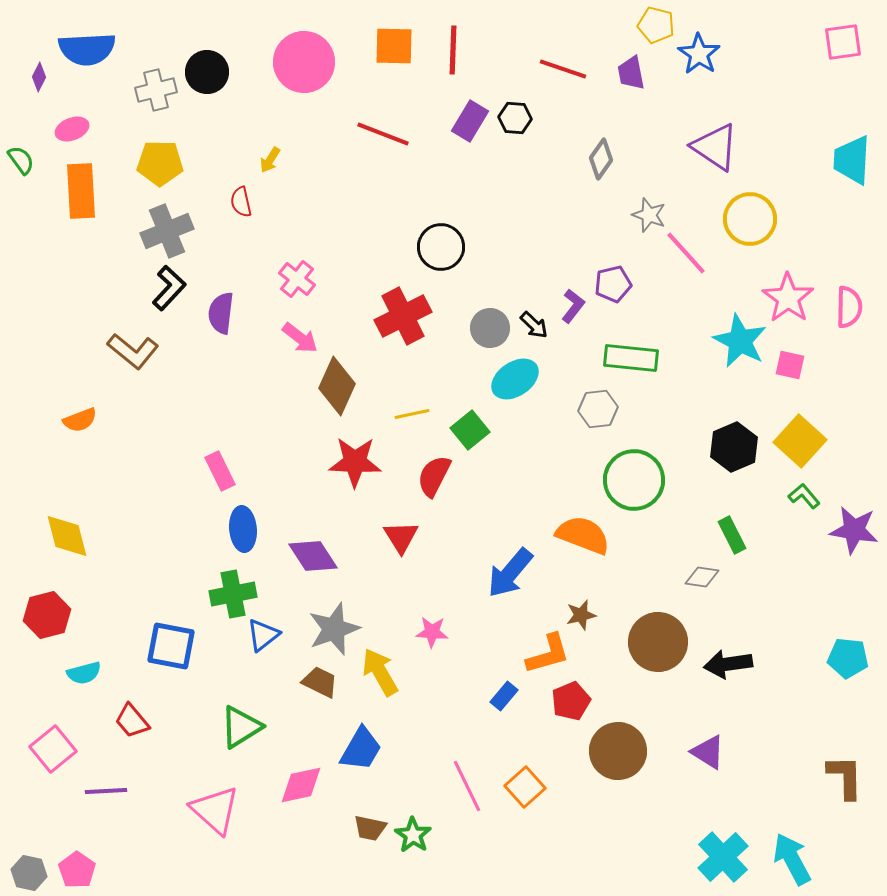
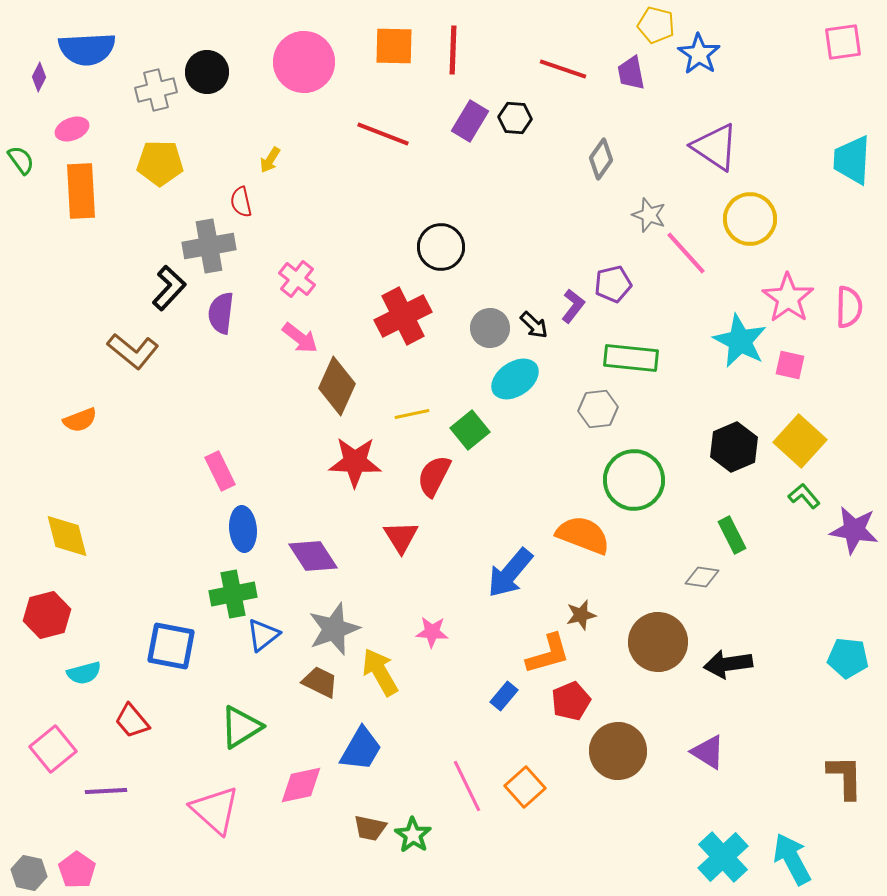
gray cross at (167, 231): moved 42 px right, 15 px down; rotated 12 degrees clockwise
